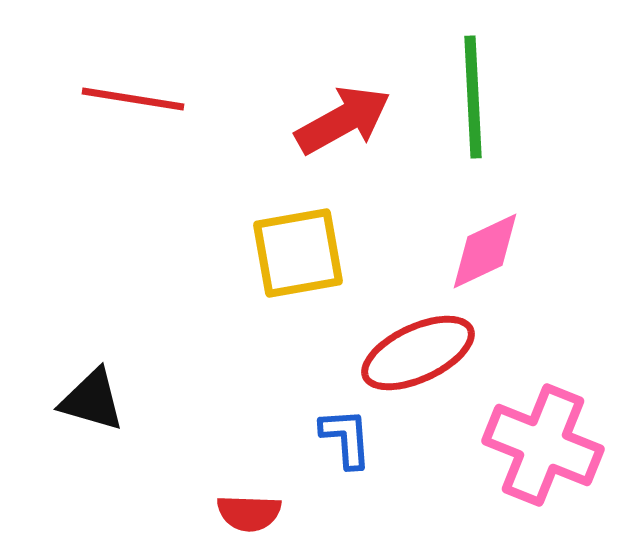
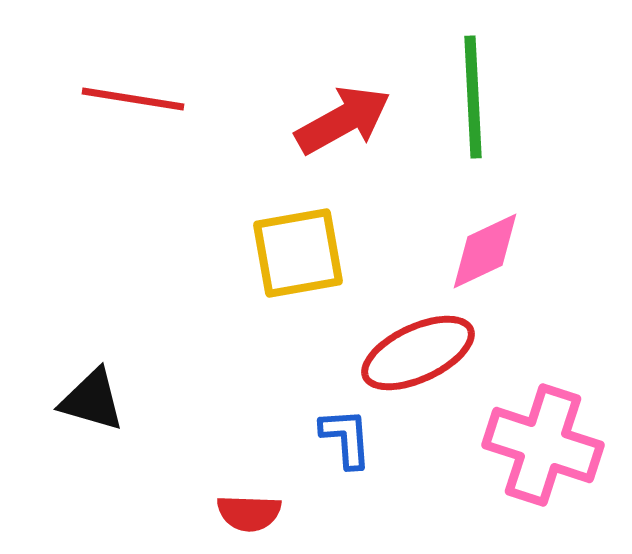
pink cross: rotated 4 degrees counterclockwise
